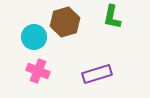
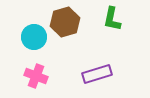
green L-shape: moved 2 px down
pink cross: moved 2 px left, 5 px down
